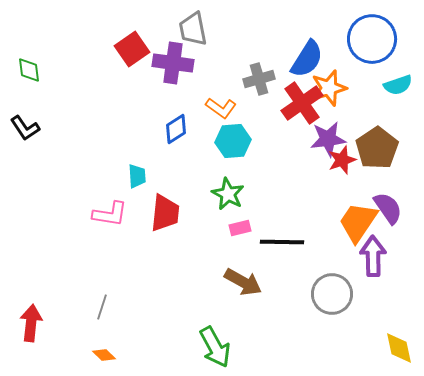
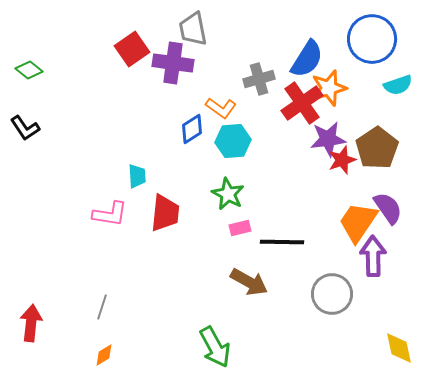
green diamond: rotated 44 degrees counterclockwise
blue diamond: moved 16 px right
brown arrow: moved 6 px right
orange diamond: rotated 75 degrees counterclockwise
